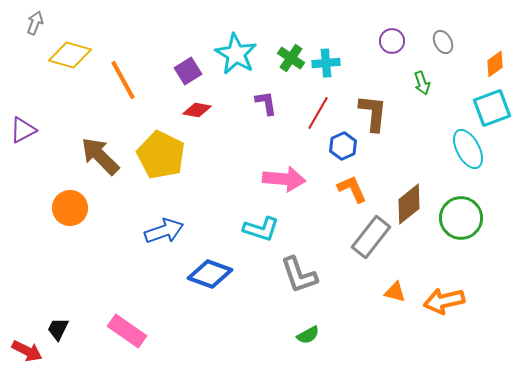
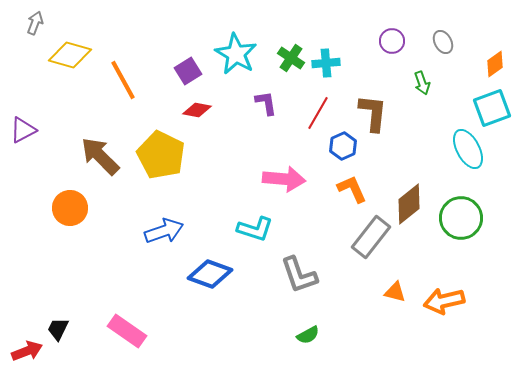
cyan L-shape: moved 6 px left
red arrow: rotated 48 degrees counterclockwise
